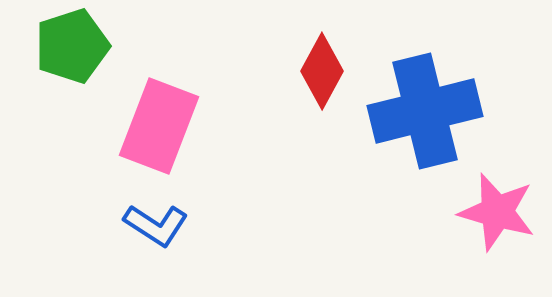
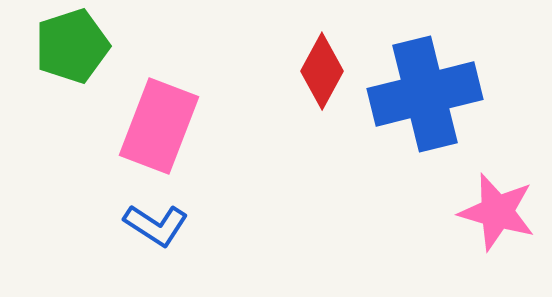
blue cross: moved 17 px up
